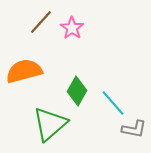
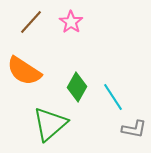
brown line: moved 10 px left
pink star: moved 1 px left, 6 px up
orange semicircle: rotated 132 degrees counterclockwise
green diamond: moved 4 px up
cyan line: moved 6 px up; rotated 8 degrees clockwise
